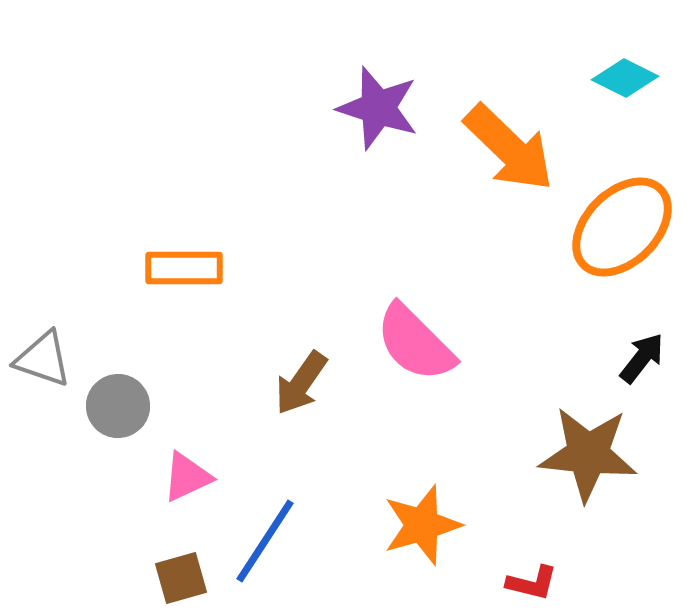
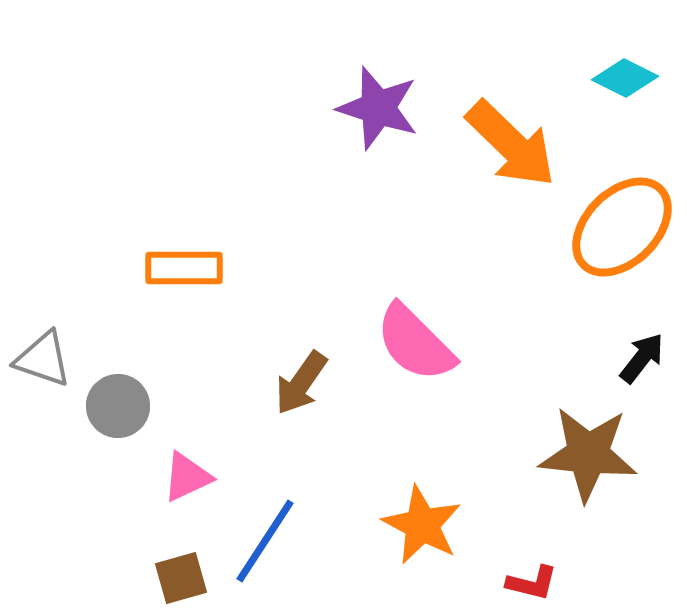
orange arrow: moved 2 px right, 4 px up
orange star: rotated 28 degrees counterclockwise
